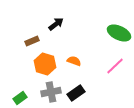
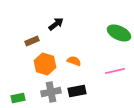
pink line: moved 5 px down; rotated 30 degrees clockwise
black rectangle: moved 1 px right, 2 px up; rotated 24 degrees clockwise
green rectangle: moved 2 px left; rotated 24 degrees clockwise
